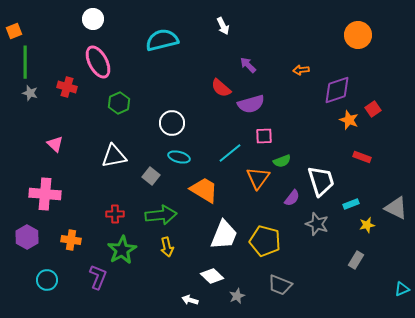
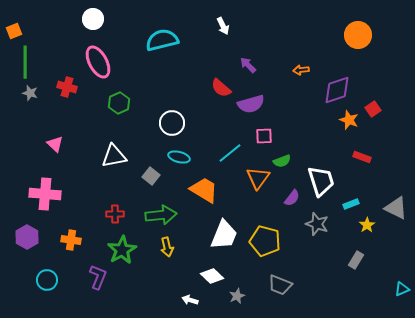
yellow star at (367, 225): rotated 21 degrees counterclockwise
